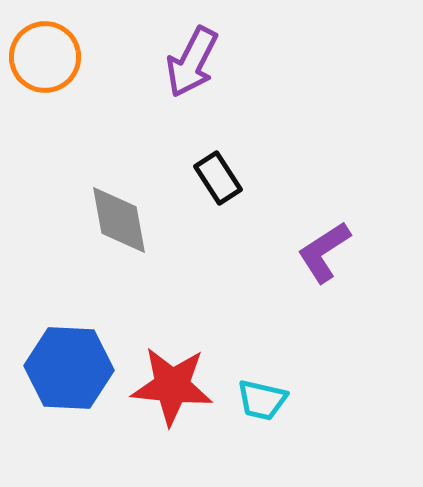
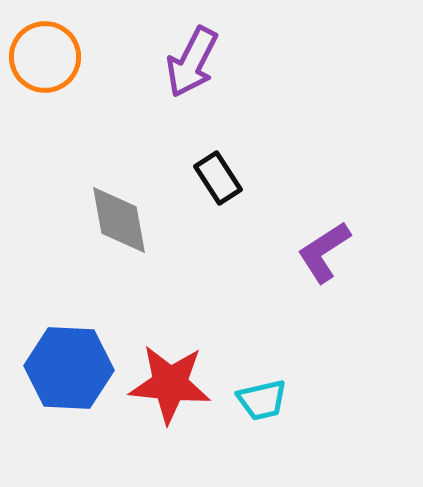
red star: moved 2 px left, 2 px up
cyan trapezoid: rotated 26 degrees counterclockwise
